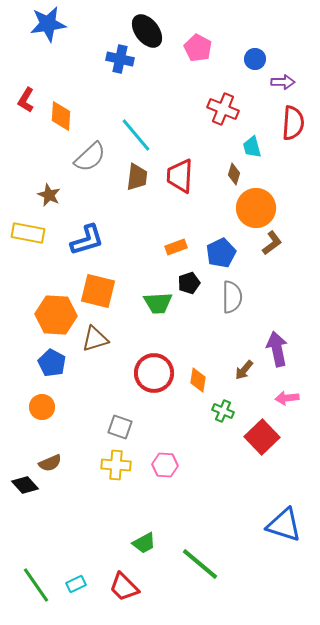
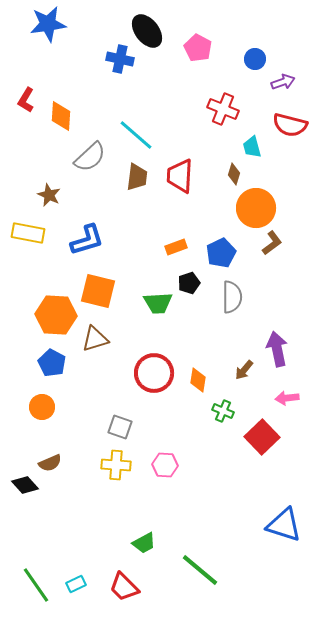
purple arrow at (283, 82): rotated 20 degrees counterclockwise
red semicircle at (293, 123): moved 3 px left, 2 px down; rotated 100 degrees clockwise
cyan line at (136, 135): rotated 9 degrees counterclockwise
green line at (200, 564): moved 6 px down
